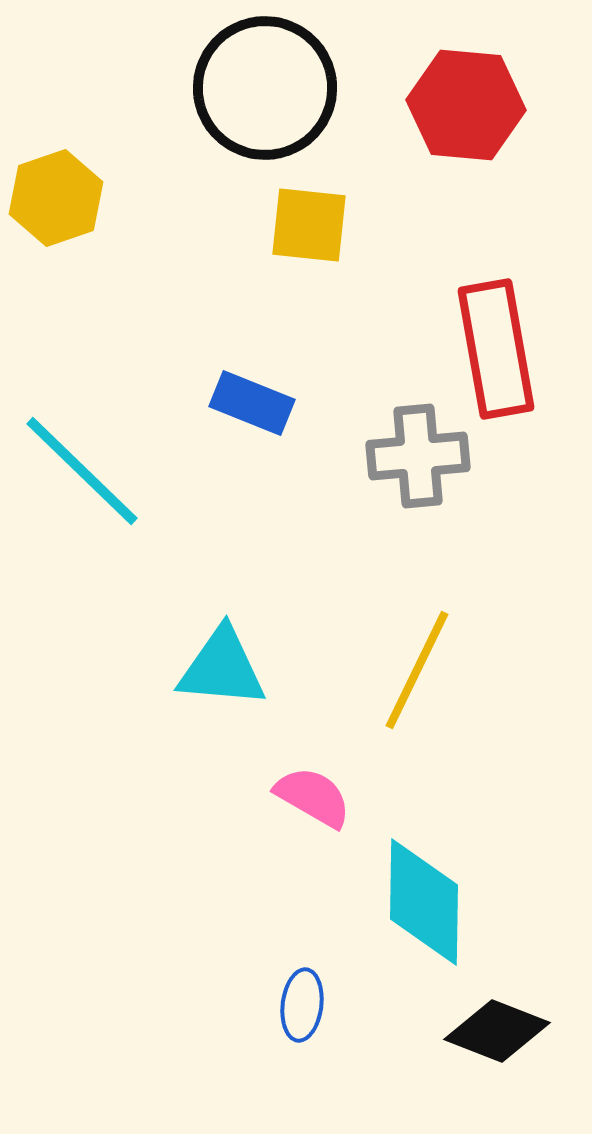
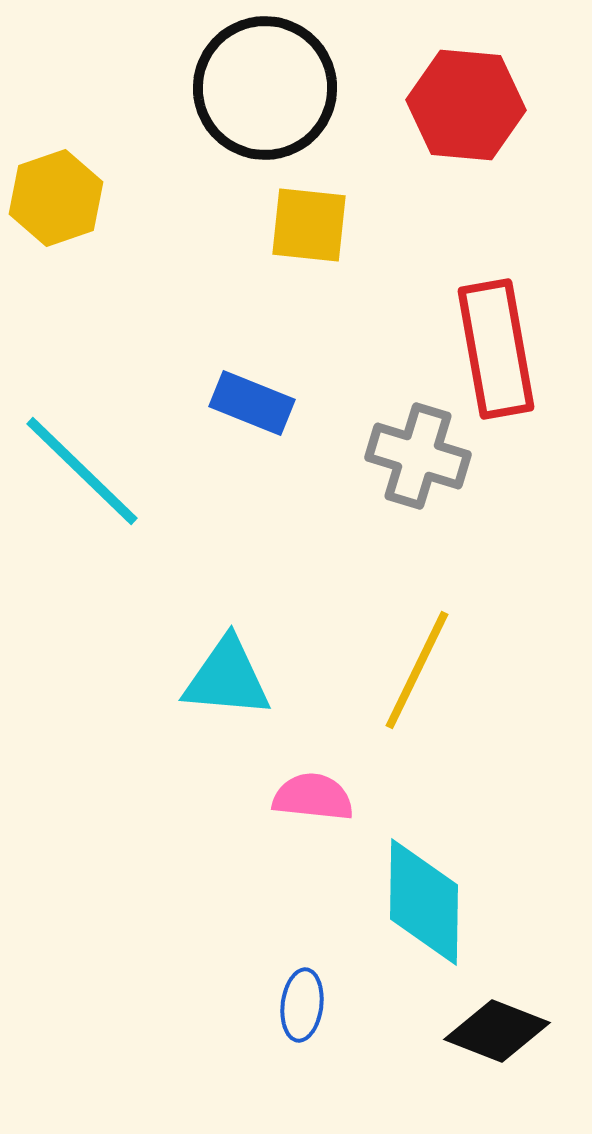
gray cross: rotated 22 degrees clockwise
cyan triangle: moved 5 px right, 10 px down
pink semicircle: rotated 24 degrees counterclockwise
